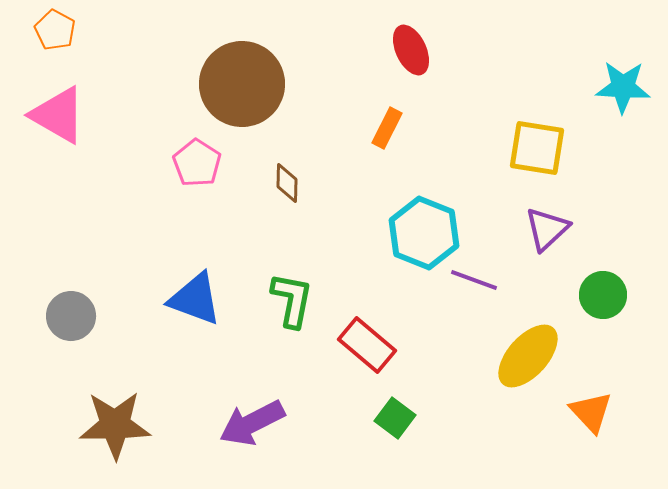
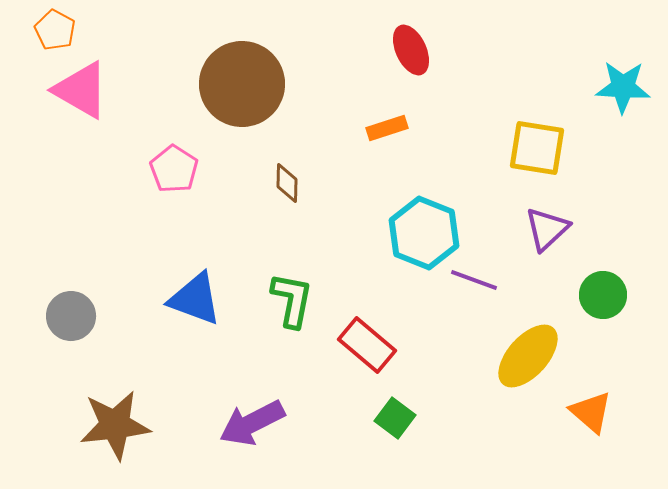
pink triangle: moved 23 px right, 25 px up
orange rectangle: rotated 45 degrees clockwise
pink pentagon: moved 23 px left, 6 px down
orange triangle: rotated 6 degrees counterclockwise
brown star: rotated 6 degrees counterclockwise
